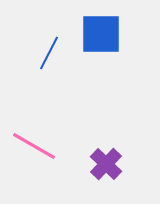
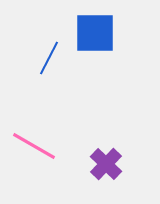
blue square: moved 6 px left, 1 px up
blue line: moved 5 px down
